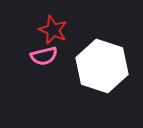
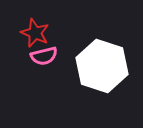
red star: moved 18 px left, 3 px down
